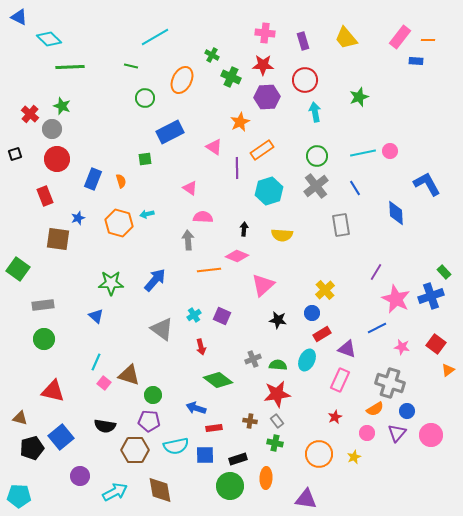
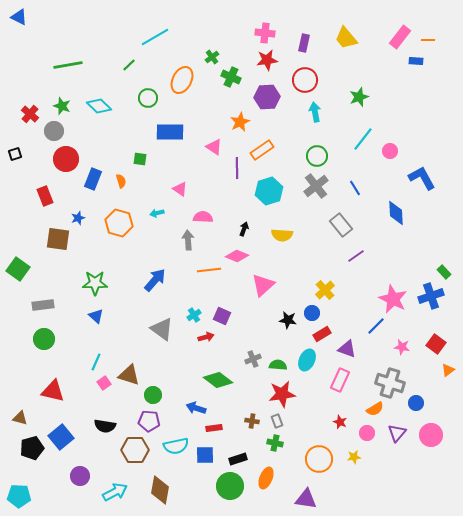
cyan diamond at (49, 39): moved 50 px right, 67 px down
purple rectangle at (303, 41): moved 1 px right, 2 px down; rotated 30 degrees clockwise
green cross at (212, 55): moved 2 px down; rotated 24 degrees clockwise
red star at (263, 65): moved 4 px right, 5 px up; rotated 10 degrees counterclockwise
green line at (131, 66): moved 2 px left, 1 px up; rotated 56 degrees counterclockwise
green line at (70, 67): moved 2 px left, 2 px up; rotated 8 degrees counterclockwise
green circle at (145, 98): moved 3 px right
gray circle at (52, 129): moved 2 px right, 2 px down
blue rectangle at (170, 132): rotated 28 degrees clockwise
cyan line at (363, 153): moved 14 px up; rotated 40 degrees counterclockwise
red circle at (57, 159): moved 9 px right
green square at (145, 159): moved 5 px left; rotated 16 degrees clockwise
blue L-shape at (427, 184): moved 5 px left, 6 px up
pink triangle at (190, 188): moved 10 px left, 1 px down
cyan arrow at (147, 214): moved 10 px right, 1 px up
gray rectangle at (341, 225): rotated 30 degrees counterclockwise
black arrow at (244, 229): rotated 16 degrees clockwise
purple line at (376, 272): moved 20 px left, 16 px up; rotated 24 degrees clockwise
green star at (111, 283): moved 16 px left
pink star at (396, 299): moved 3 px left
black star at (278, 320): moved 10 px right
blue line at (377, 328): moved 1 px left, 2 px up; rotated 18 degrees counterclockwise
red arrow at (201, 347): moved 5 px right, 10 px up; rotated 91 degrees counterclockwise
pink square at (104, 383): rotated 16 degrees clockwise
red star at (277, 394): moved 5 px right
blue circle at (407, 411): moved 9 px right, 8 px up
red star at (335, 417): moved 5 px right, 5 px down; rotated 24 degrees counterclockwise
brown cross at (250, 421): moved 2 px right
gray rectangle at (277, 421): rotated 16 degrees clockwise
orange circle at (319, 454): moved 5 px down
yellow star at (354, 457): rotated 16 degrees clockwise
orange ellipse at (266, 478): rotated 20 degrees clockwise
brown diamond at (160, 490): rotated 20 degrees clockwise
